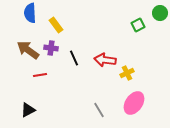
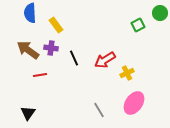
red arrow: rotated 40 degrees counterclockwise
black triangle: moved 3 px down; rotated 28 degrees counterclockwise
